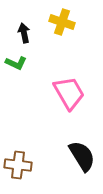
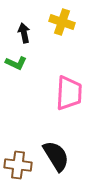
pink trapezoid: rotated 33 degrees clockwise
black semicircle: moved 26 px left
